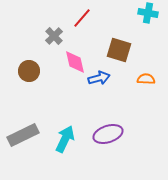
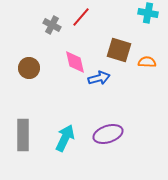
red line: moved 1 px left, 1 px up
gray cross: moved 2 px left, 11 px up; rotated 18 degrees counterclockwise
brown circle: moved 3 px up
orange semicircle: moved 1 px right, 17 px up
gray rectangle: rotated 64 degrees counterclockwise
cyan arrow: moved 1 px up
